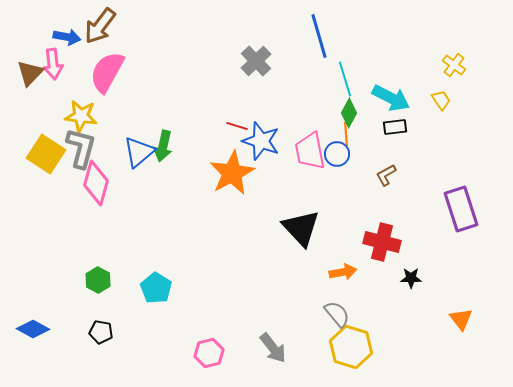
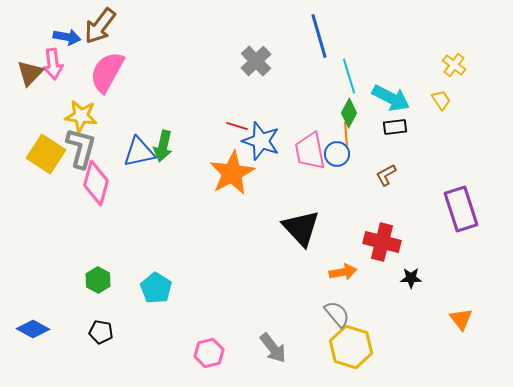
cyan line: moved 4 px right, 3 px up
blue triangle: rotated 28 degrees clockwise
